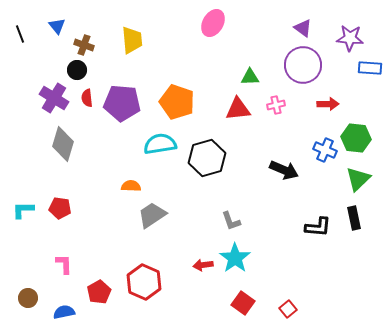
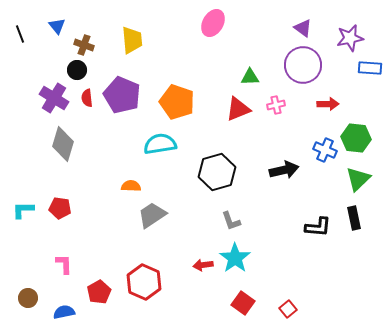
purple star at (350, 38): rotated 16 degrees counterclockwise
purple pentagon at (122, 103): moved 8 px up; rotated 18 degrees clockwise
red triangle at (238, 109): rotated 16 degrees counterclockwise
black hexagon at (207, 158): moved 10 px right, 14 px down
black arrow at (284, 170): rotated 36 degrees counterclockwise
